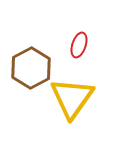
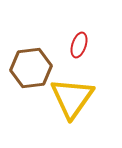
brown hexagon: rotated 21 degrees clockwise
